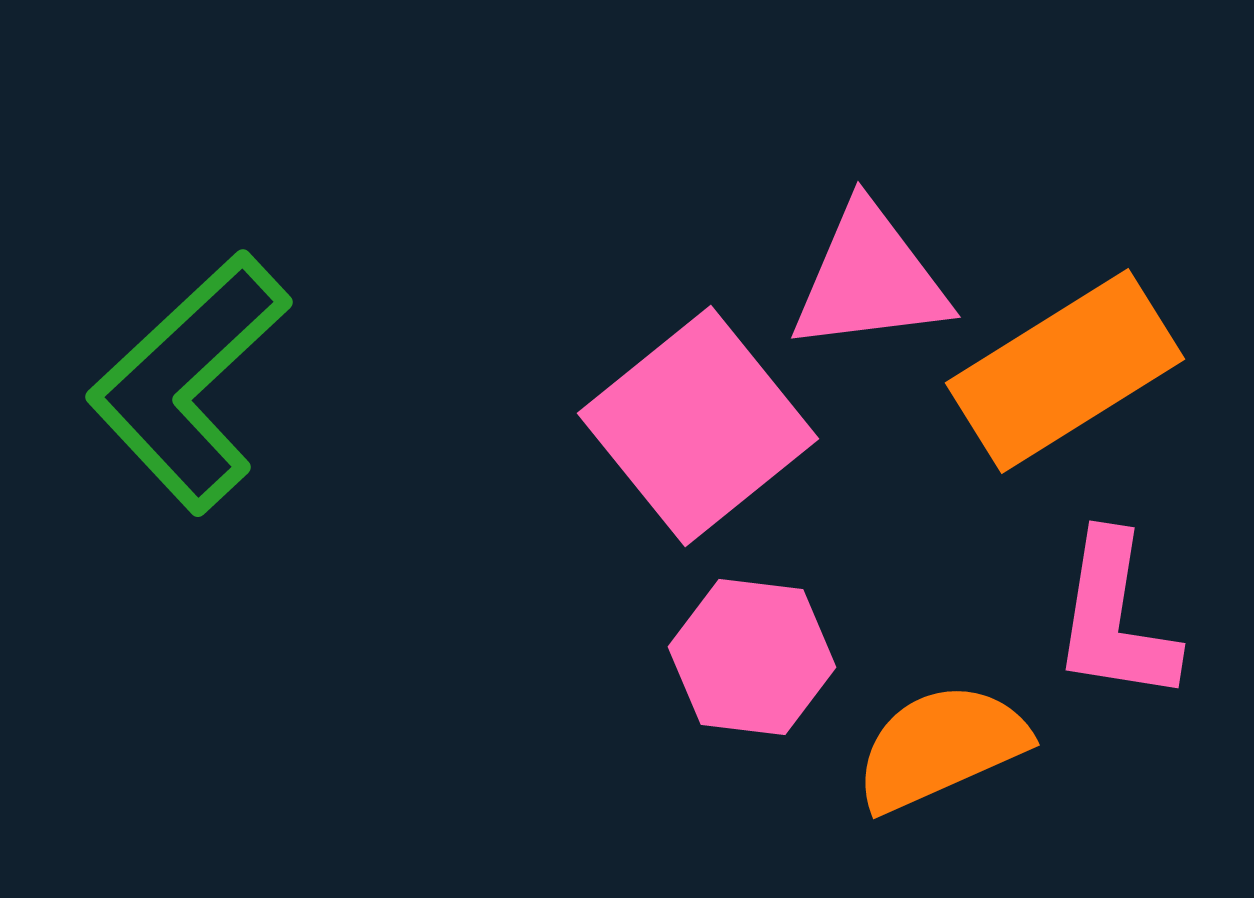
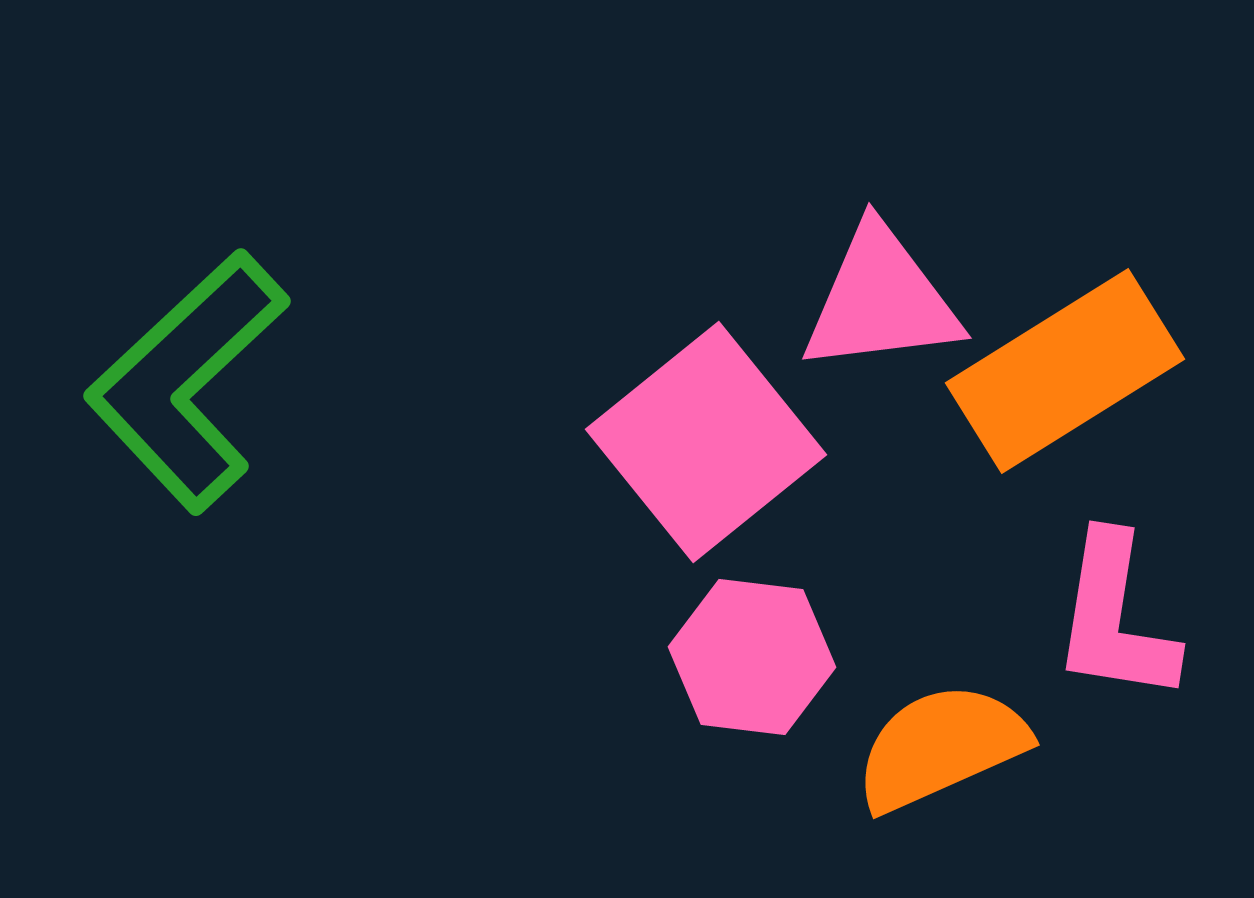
pink triangle: moved 11 px right, 21 px down
green L-shape: moved 2 px left, 1 px up
pink square: moved 8 px right, 16 px down
